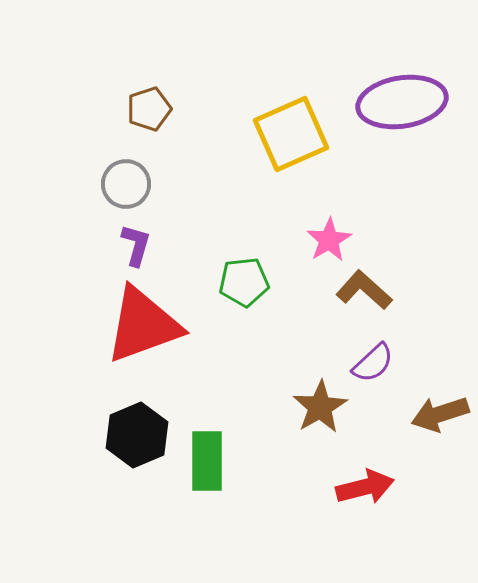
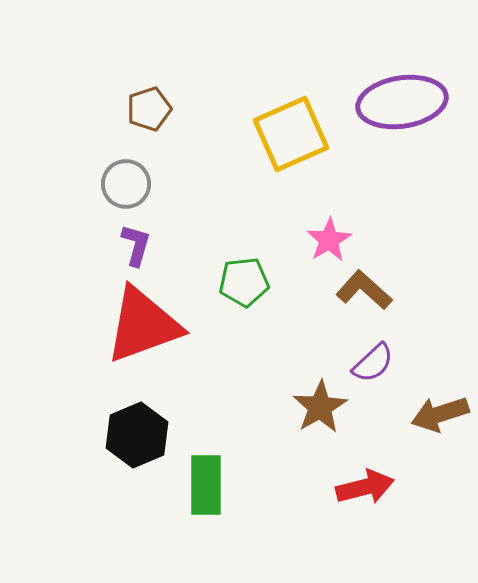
green rectangle: moved 1 px left, 24 px down
